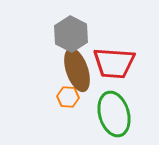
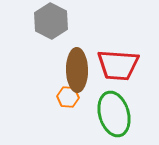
gray hexagon: moved 20 px left, 13 px up
red trapezoid: moved 4 px right, 2 px down
brown ellipse: rotated 18 degrees clockwise
